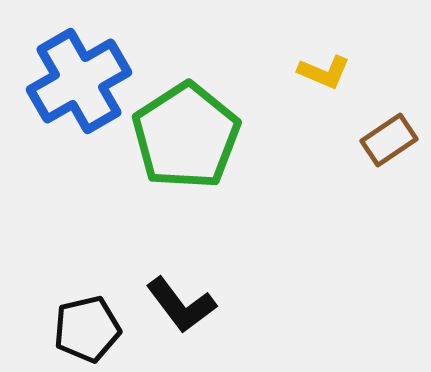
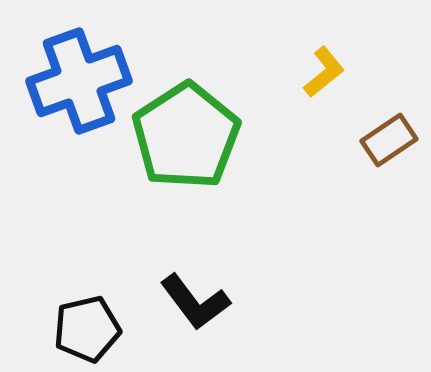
yellow L-shape: rotated 62 degrees counterclockwise
blue cross: rotated 10 degrees clockwise
black L-shape: moved 14 px right, 3 px up
